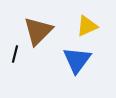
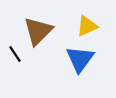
black line: rotated 48 degrees counterclockwise
blue triangle: moved 3 px right, 1 px up
